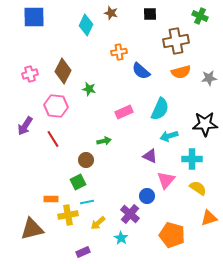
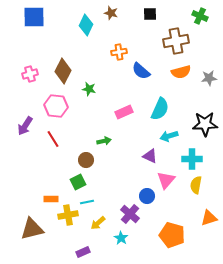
yellow semicircle: moved 2 px left, 3 px up; rotated 114 degrees counterclockwise
